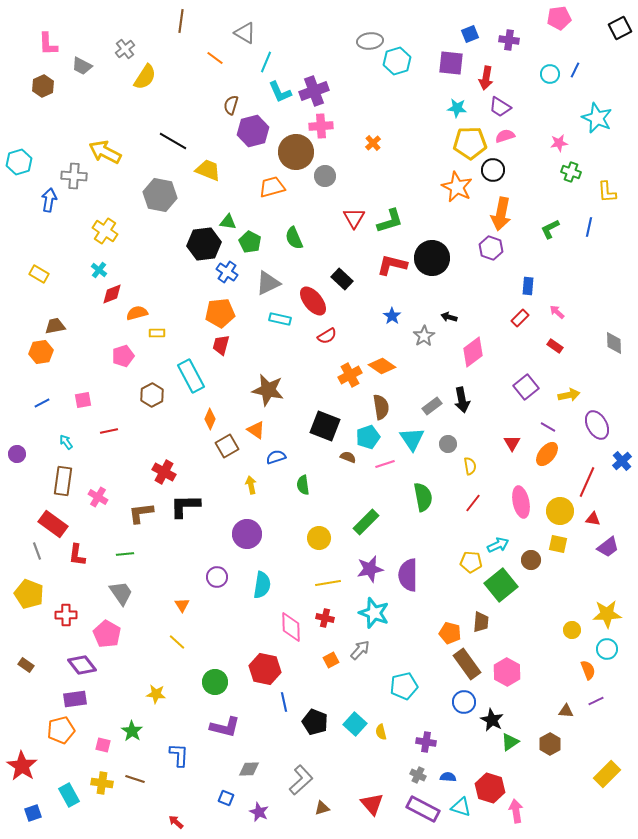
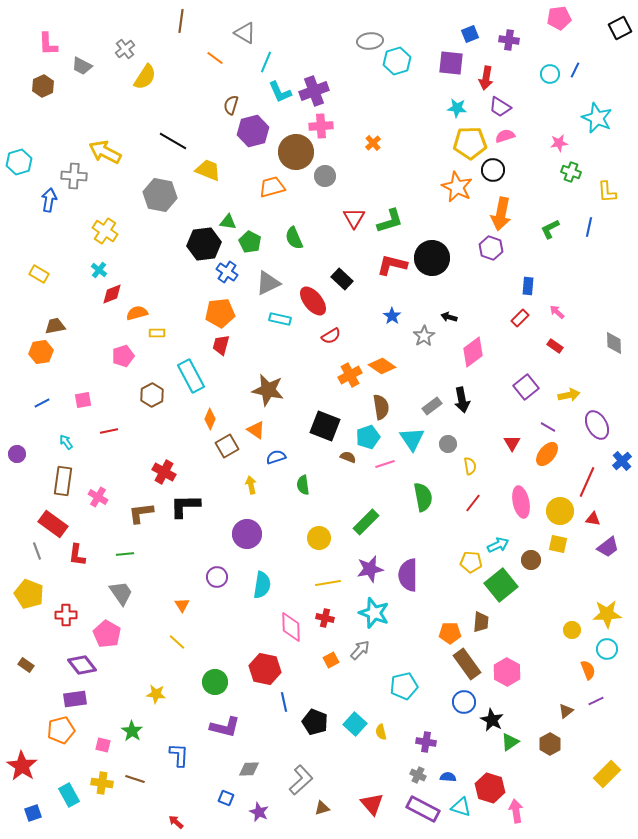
red semicircle at (327, 336): moved 4 px right
orange pentagon at (450, 633): rotated 15 degrees counterclockwise
brown triangle at (566, 711): rotated 42 degrees counterclockwise
